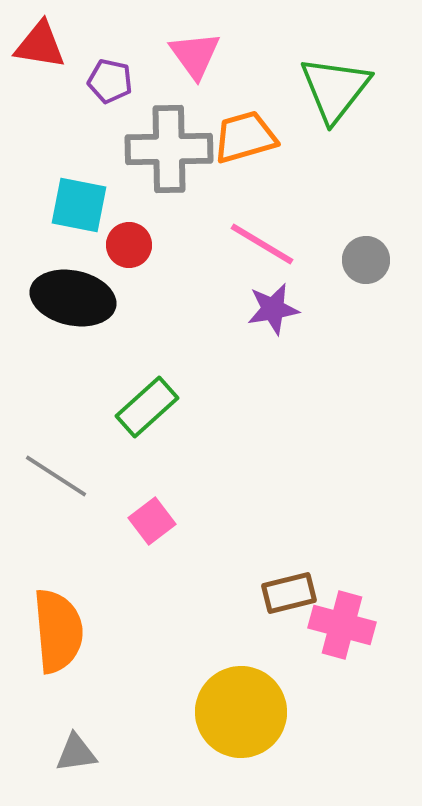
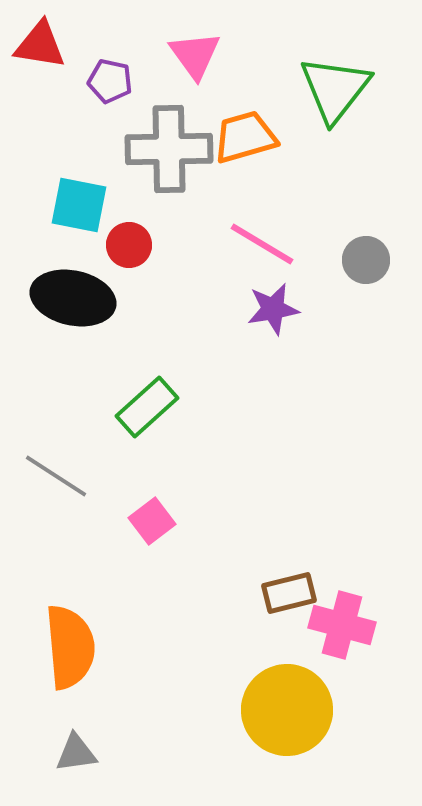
orange semicircle: moved 12 px right, 16 px down
yellow circle: moved 46 px right, 2 px up
